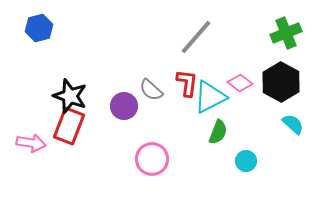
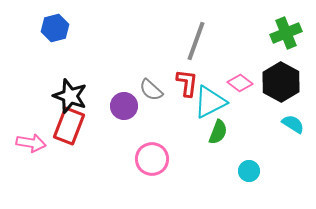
blue hexagon: moved 16 px right
gray line: moved 4 px down; rotated 21 degrees counterclockwise
cyan triangle: moved 5 px down
cyan semicircle: rotated 10 degrees counterclockwise
cyan circle: moved 3 px right, 10 px down
